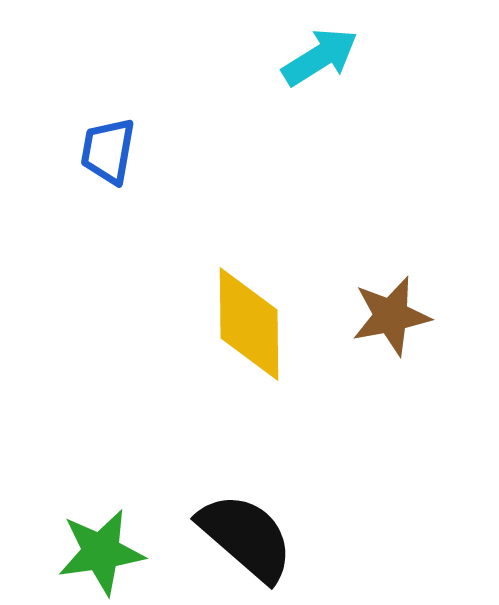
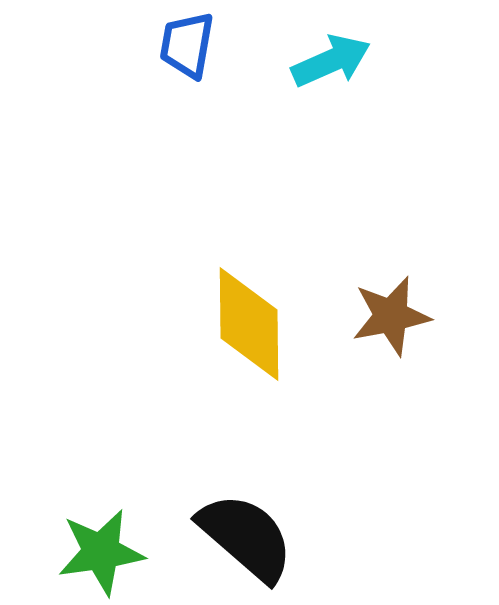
cyan arrow: moved 11 px right, 4 px down; rotated 8 degrees clockwise
blue trapezoid: moved 79 px right, 106 px up
